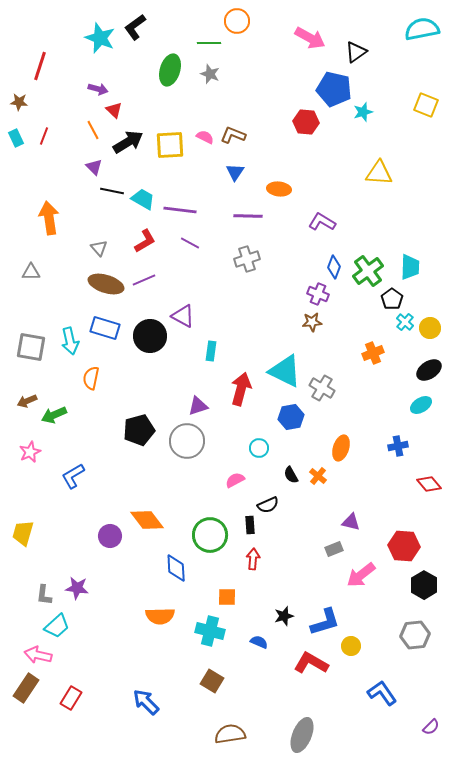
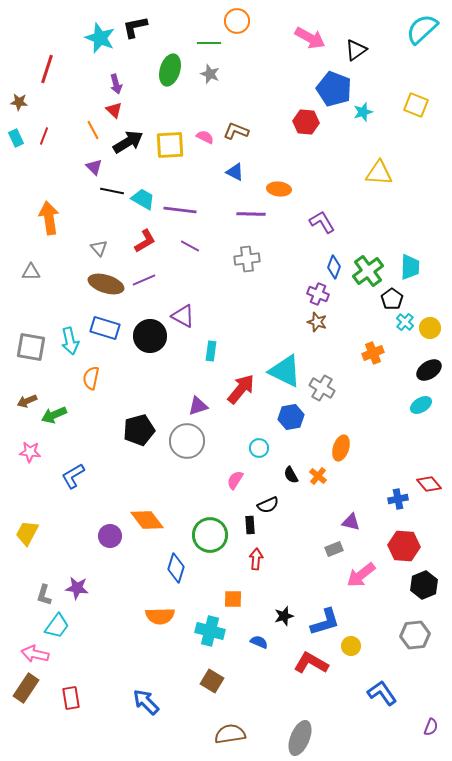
black L-shape at (135, 27): rotated 24 degrees clockwise
cyan semicircle at (422, 29): rotated 32 degrees counterclockwise
black triangle at (356, 52): moved 2 px up
red line at (40, 66): moved 7 px right, 3 px down
purple arrow at (98, 89): moved 18 px right, 5 px up; rotated 60 degrees clockwise
blue pentagon at (334, 89): rotated 8 degrees clockwise
yellow square at (426, 105): moved 10 px left
brown L-shape at (233, 135): moved 3 px right, 4 px up
blue triangle at (235, 172): rotated 36 degrees counterclockwise
purple line at (248, 216): moved 3 px right, 2 px up
purple L-shape at (322, 222): rotated 28 degrees clockwise
purple line at (190, 243): moved 3 px down
gray cross at (247, 259): rotated 10 degrees clockwise
brown star at (312, 322): moved 5 px right; rotated 24 degrees clockwise
red arrow at (241, 389): rotated 24 degrees clockwise
blue cross at (398, 446): moved 53 px down
pink star at (30, 452): rotated 30 degrees clockwise
pink semicircle at (235, 480): rotated 30 degrees counterclockwise
yellow trapezoid at (23, 533): moved 4 px right; rotated 12 degrees clockwise
red arrow at (253, 559): moved 3 px right
blue diamond at (176, 568): rotated 20 degrees clockwise
black hexagon at (424, 585): rotated 8 degrees clockwise
gray L-shape at (44, 595): rotated 10 degrees clockwise
orange square at (227, 597): moved 6 px right, 2 px down
cyan trapezoid at (57, 626): rotated 12 degrees counterclockwise
pink arrow at (38, 655): moved 3 px left, 1 px up
red rectangle at (71, 698): rotated 40 degrees counterclockwise
purple semicircle at (431, 727): rotated 24 degrees counterclockwise
gray ellipse at (302, 735): moved 2 px left, 3 px down
